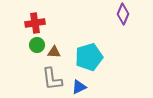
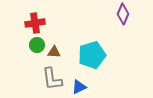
cyan pentagon: moved 3 px right, 2 px up
